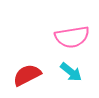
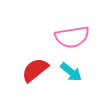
red semicircle: moved 8 px right, 5 px up; rotated 12 degrees counterclockwise
